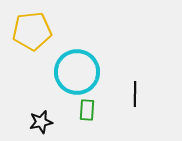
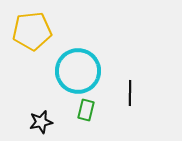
cyan circle: moved 1 px right, 1 px up
black line: moved 5 px left, 1 px up
green rectangle: moved 1 px left; rotated 10 degrees clockwise
